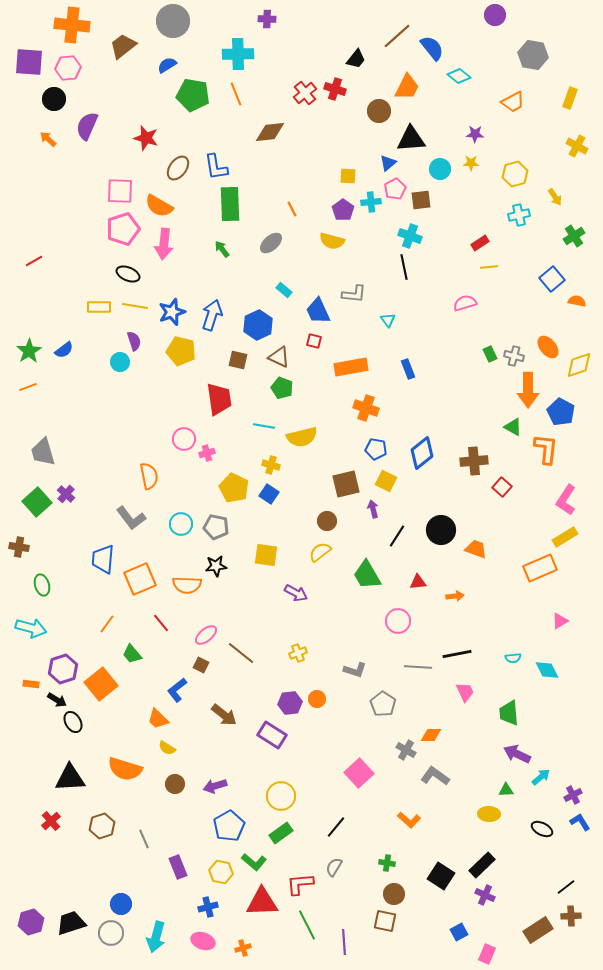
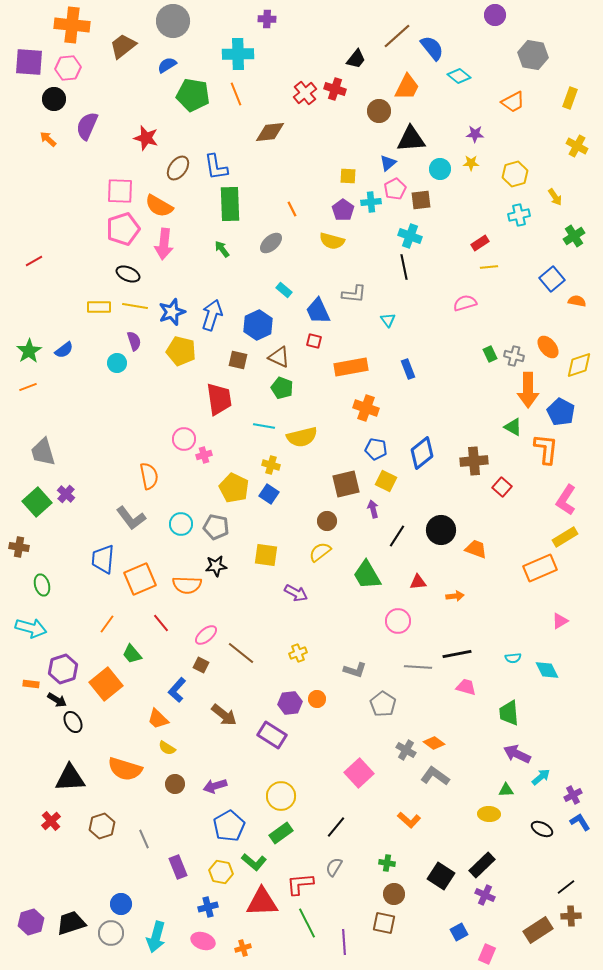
cyan circle at (120, 362): moved 3 px left, 1 px down
pink cross at (207, 453): moved 3 px left, 2 px down
orange square at (101, 684): moved 5 px right
blue L-shape at (177, 690): rotated 10 degrees counterclockwise
pink trapezoid at (465, 692): moved 1 px right, 5 px up; rotated 50 degrees counterclockwise
orange diamond at (431, 735): moved 3 px right, 8 px down; rotated 35 degrees clockwise
brown square at (385, 921): moved 1 px left, 2 px down
green line at (307, 925): moved 2 px up
